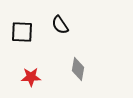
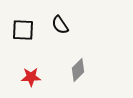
black square: moved 1 px right, 2 px up
gray diamond: moved 1 px down; rotated 35 degrees clockwise
